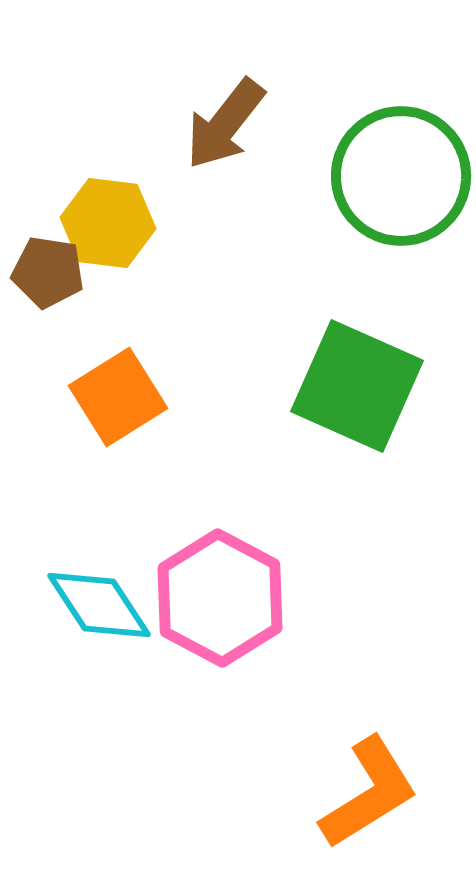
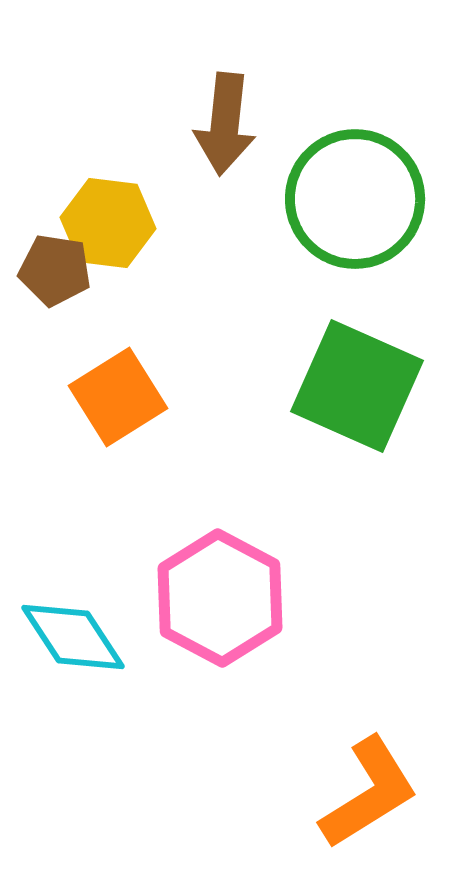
brown arrow: rotated 32 degrees counterclockwise
green circle: moved 46 px left, 23 px down
brown pentagon: moved 7 px right, 2 px up
cyan diamond: moved 26 px left, 32 px down
